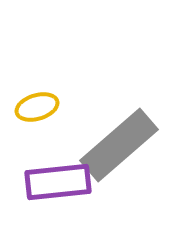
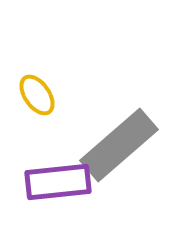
yellow ellipse: moved 12 px up; rotated 72 degrees clockwise
